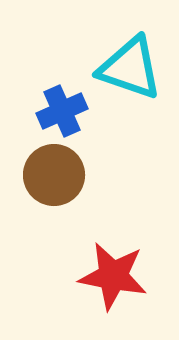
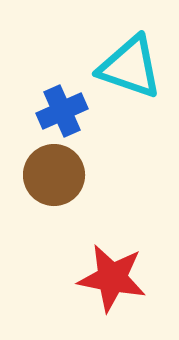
cyan triangle: moved 1 px up
red star: moved 1 px left, 2 px down
